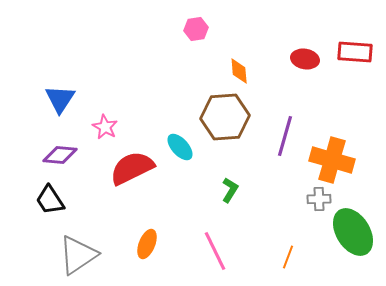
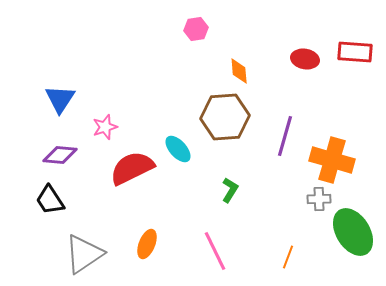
pink star: rotated 25 degrees clockwise
cyan ellipse: moved 2 px left, 2 px down
gray triangle: moved 6 px right, 1 px up
